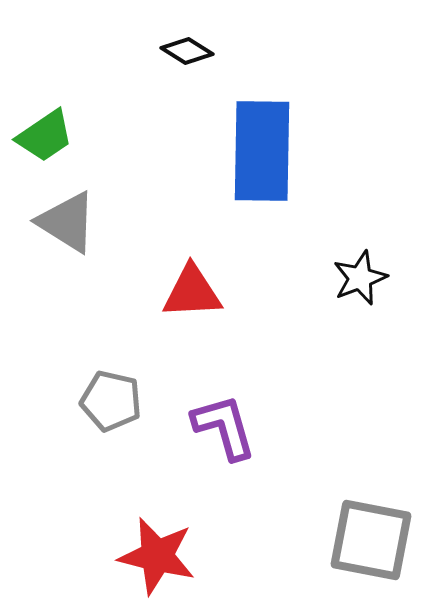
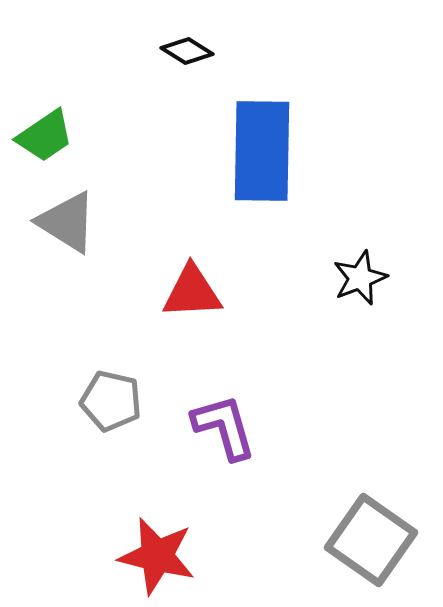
gray square: rotated 24 degrees clockwise
